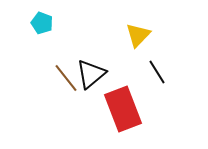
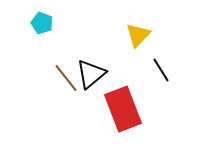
black line: moved 4 px right, 2 px up
